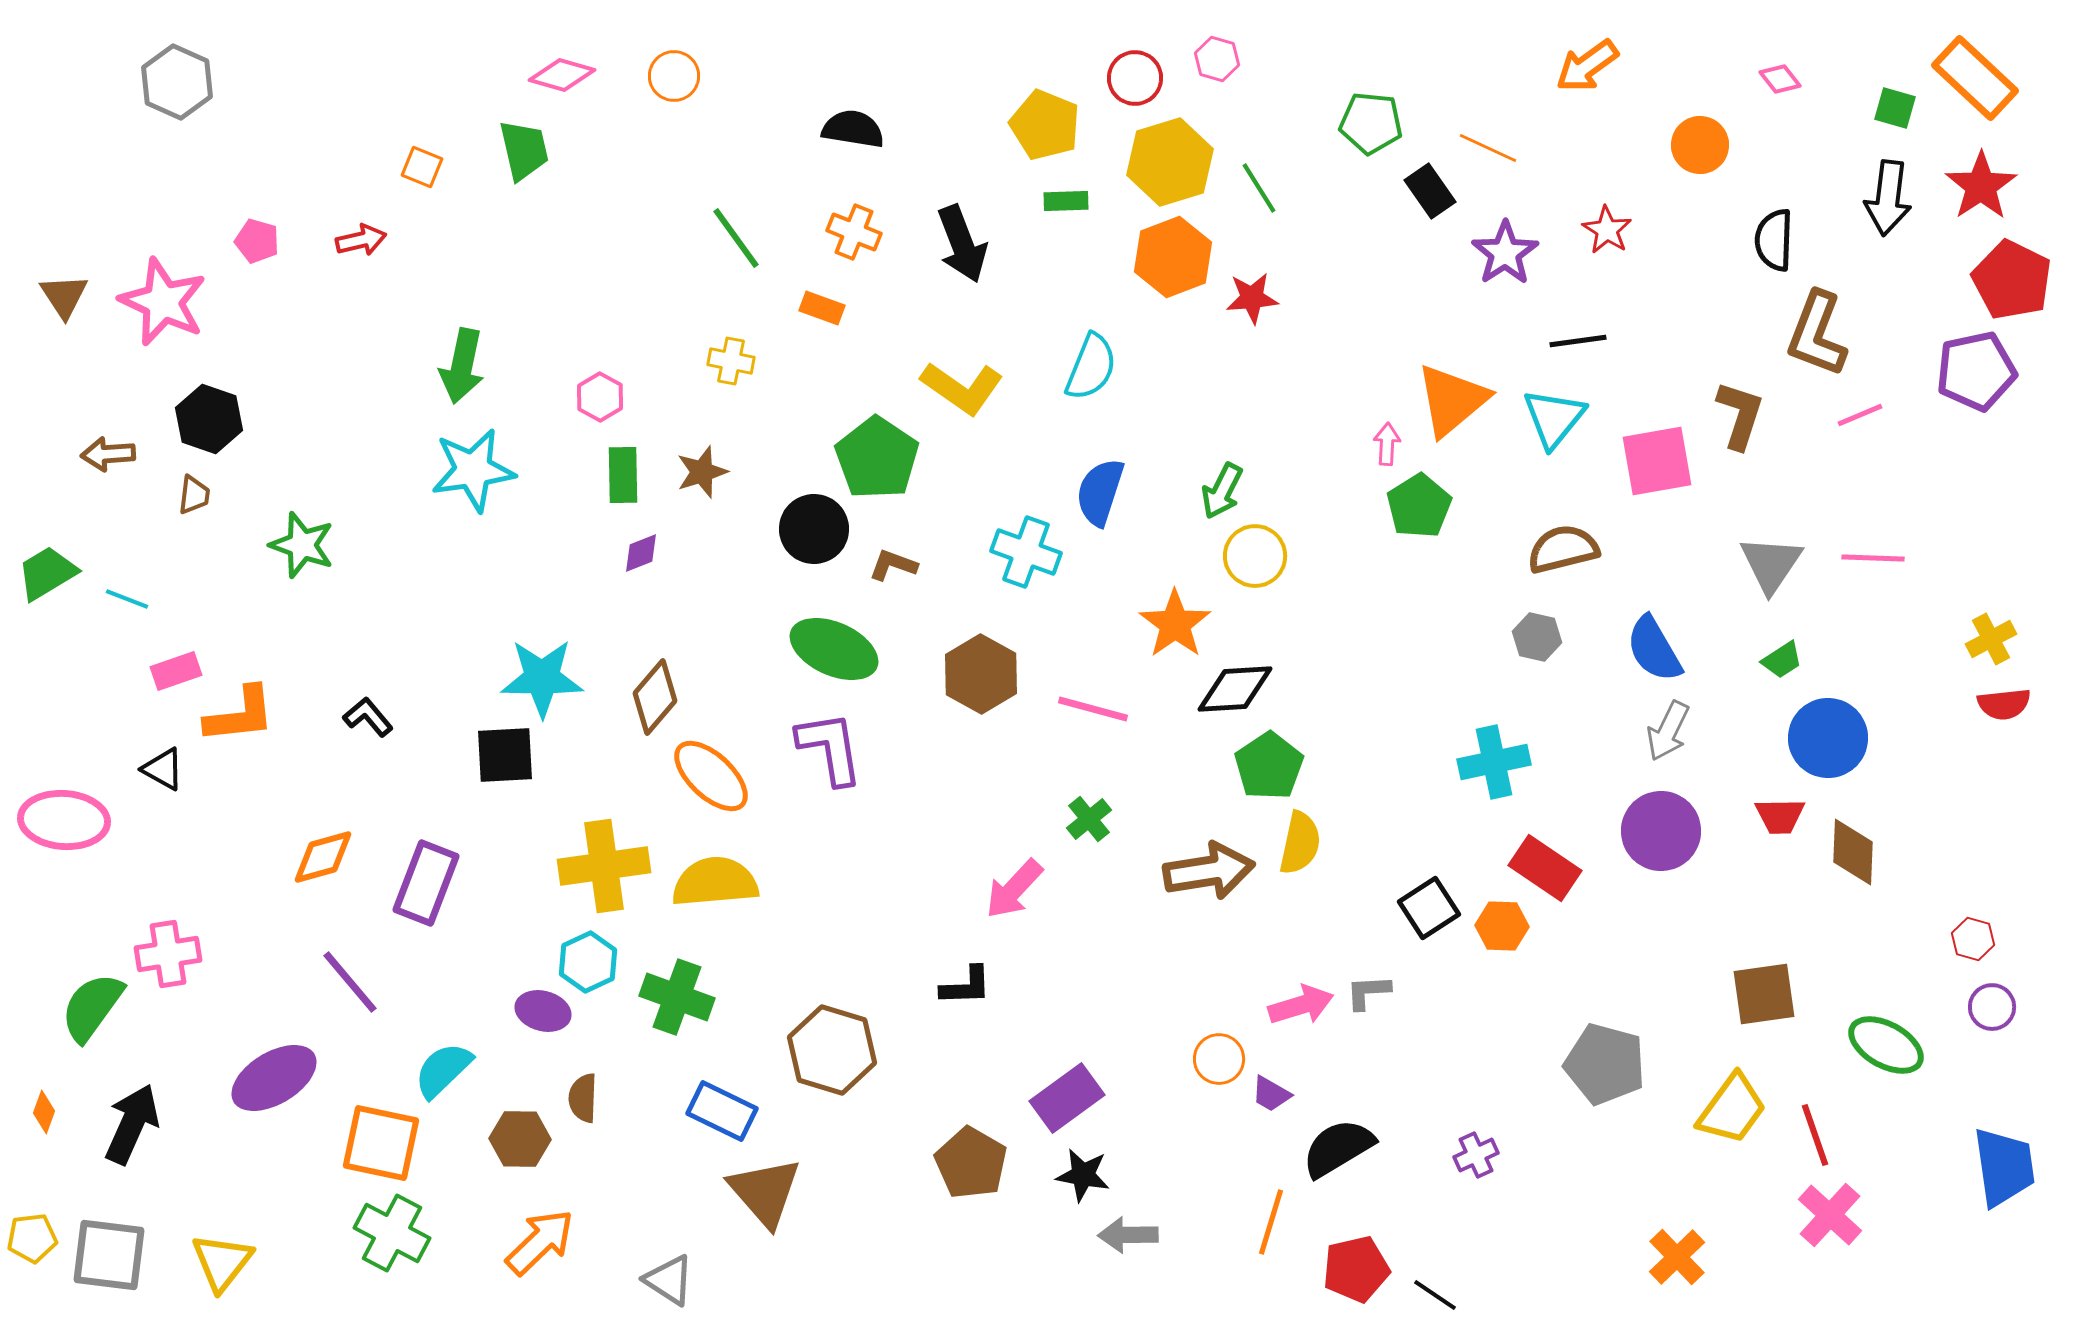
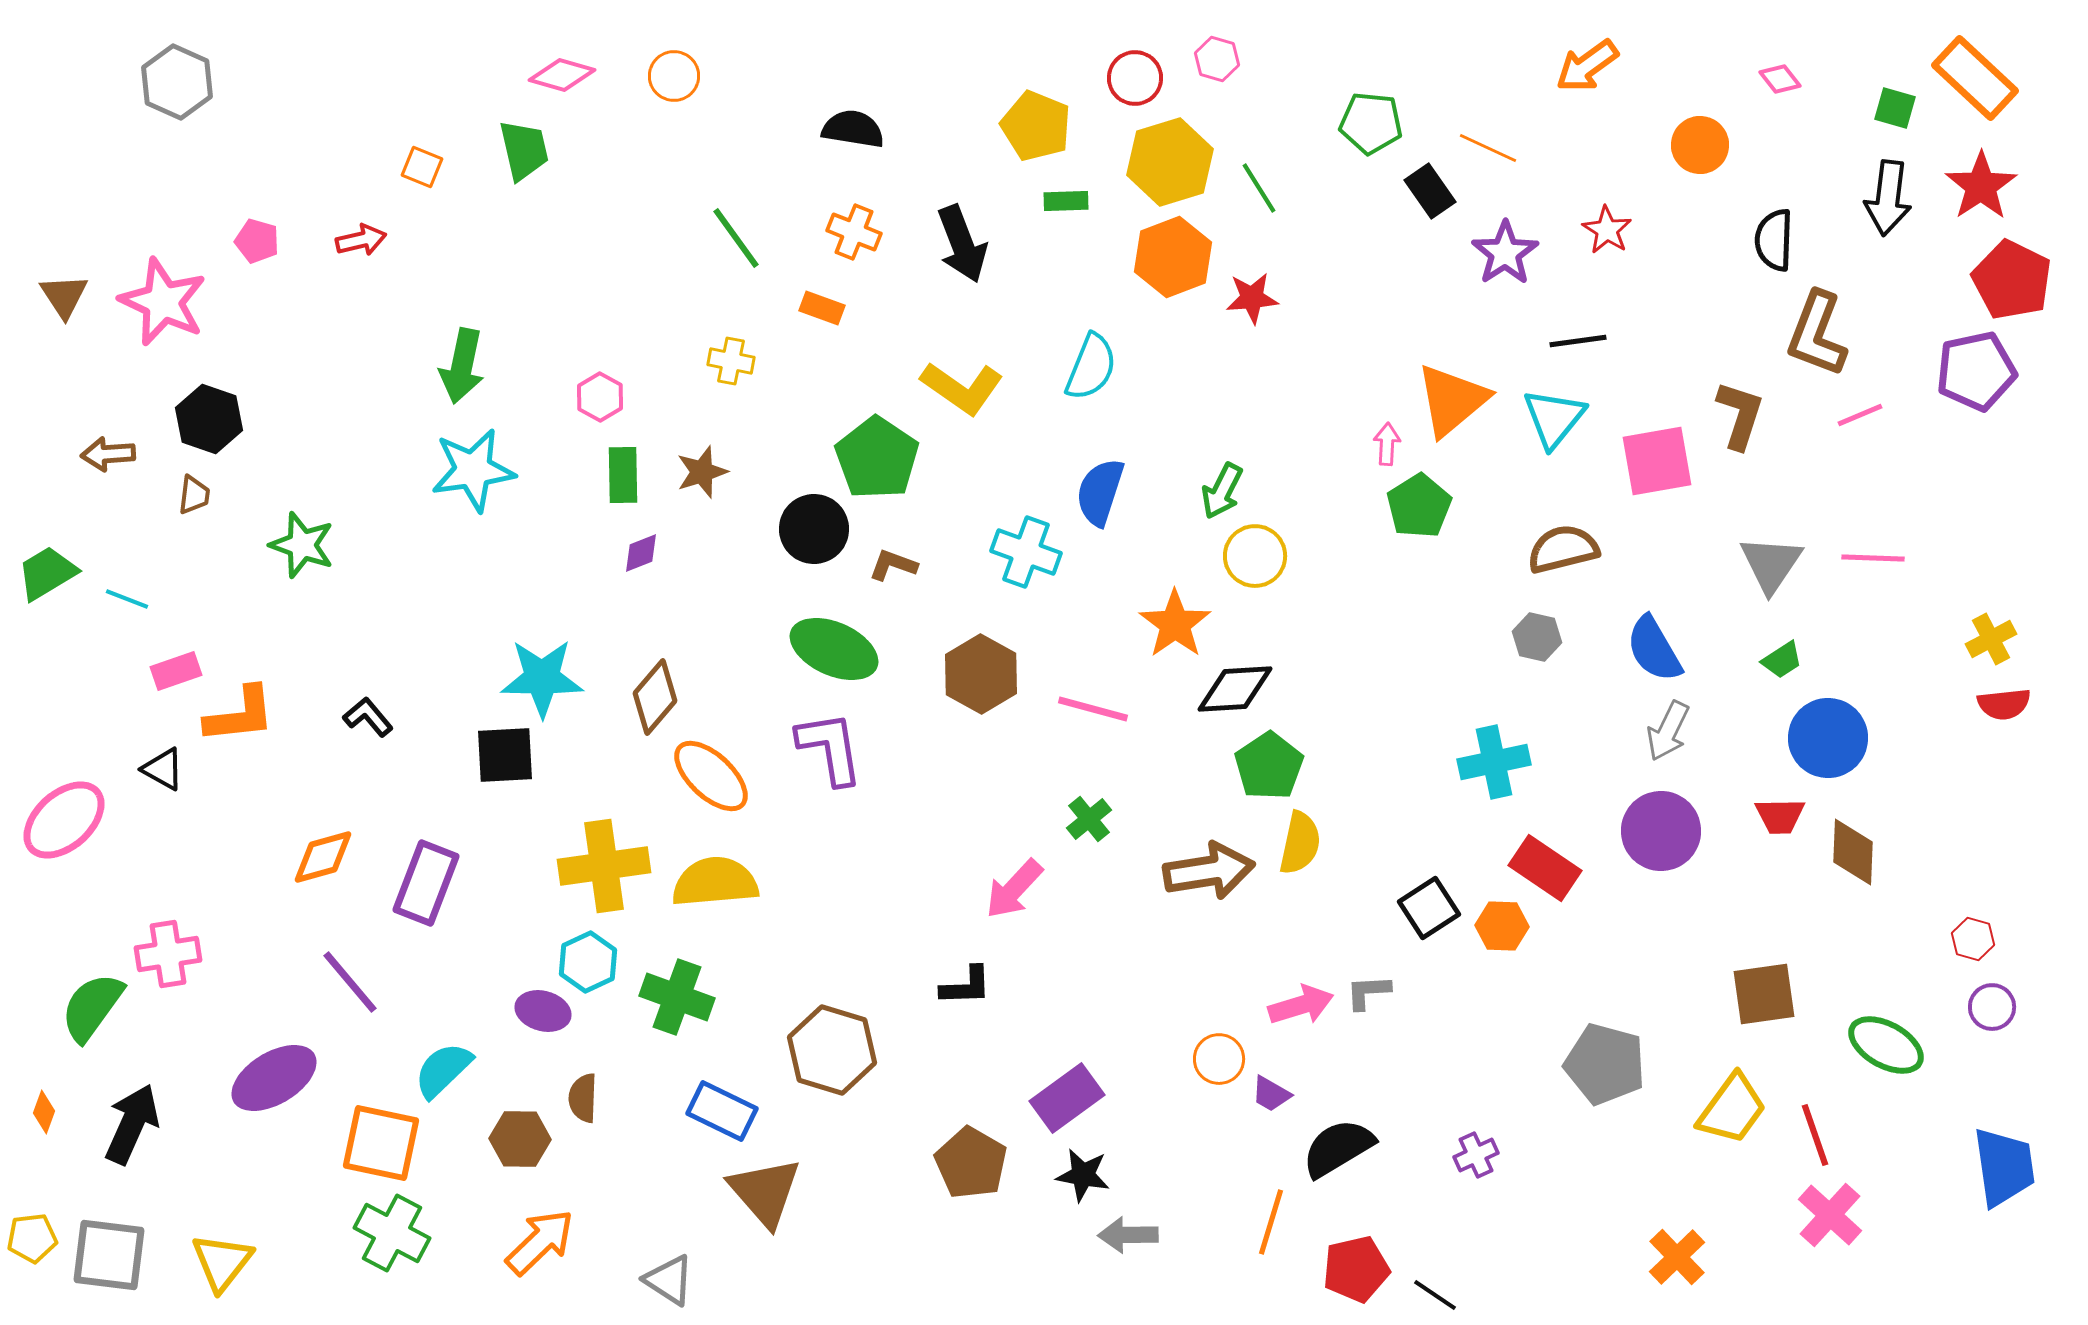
yellow pentagon at (1045, 125): moved 9 px left, 1 px down
pink ellipse at (64, 820): rotated 46 degrees counterclockwise
